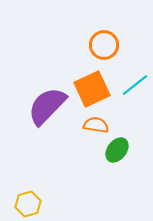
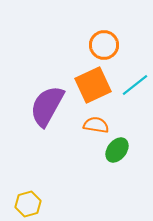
orange square: moved 1 px right, 4 px up
purple semicircle: rotated 15 degrees counterclockwise
